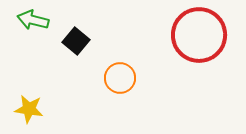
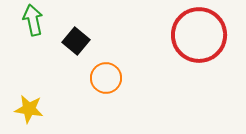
green arrow: rotated 64 degrees clockwise
orange circle: moved 14 px left
